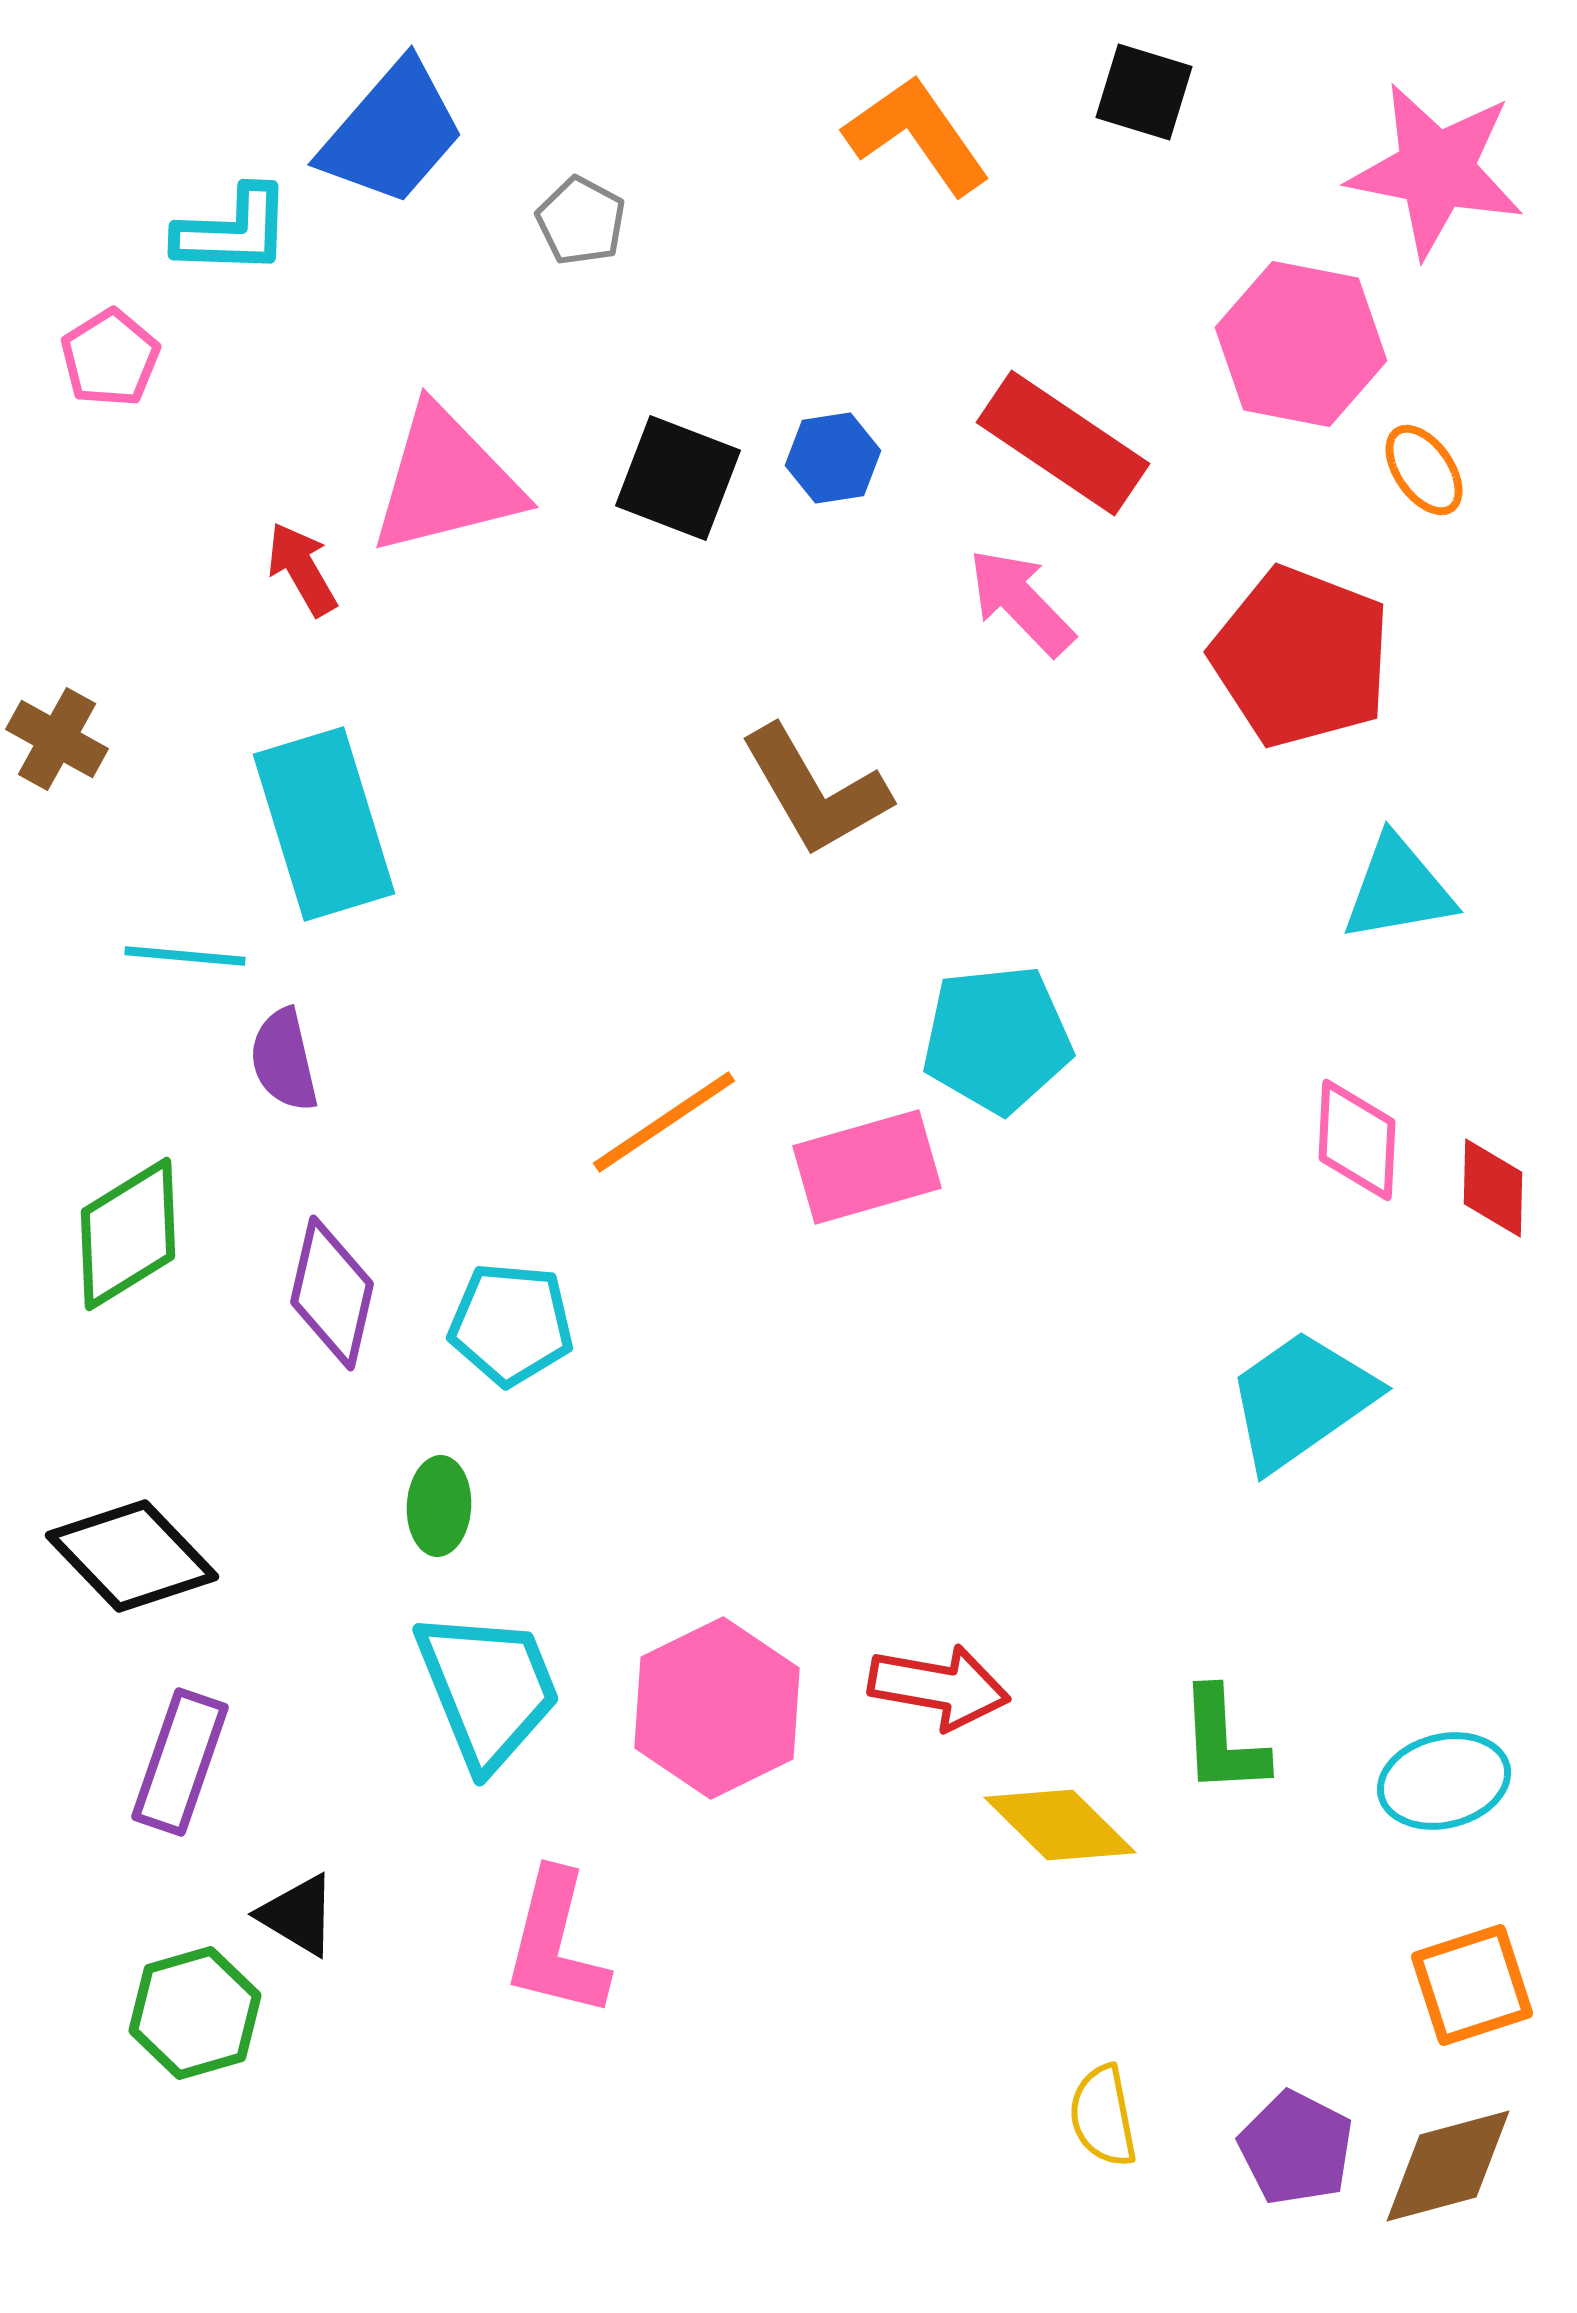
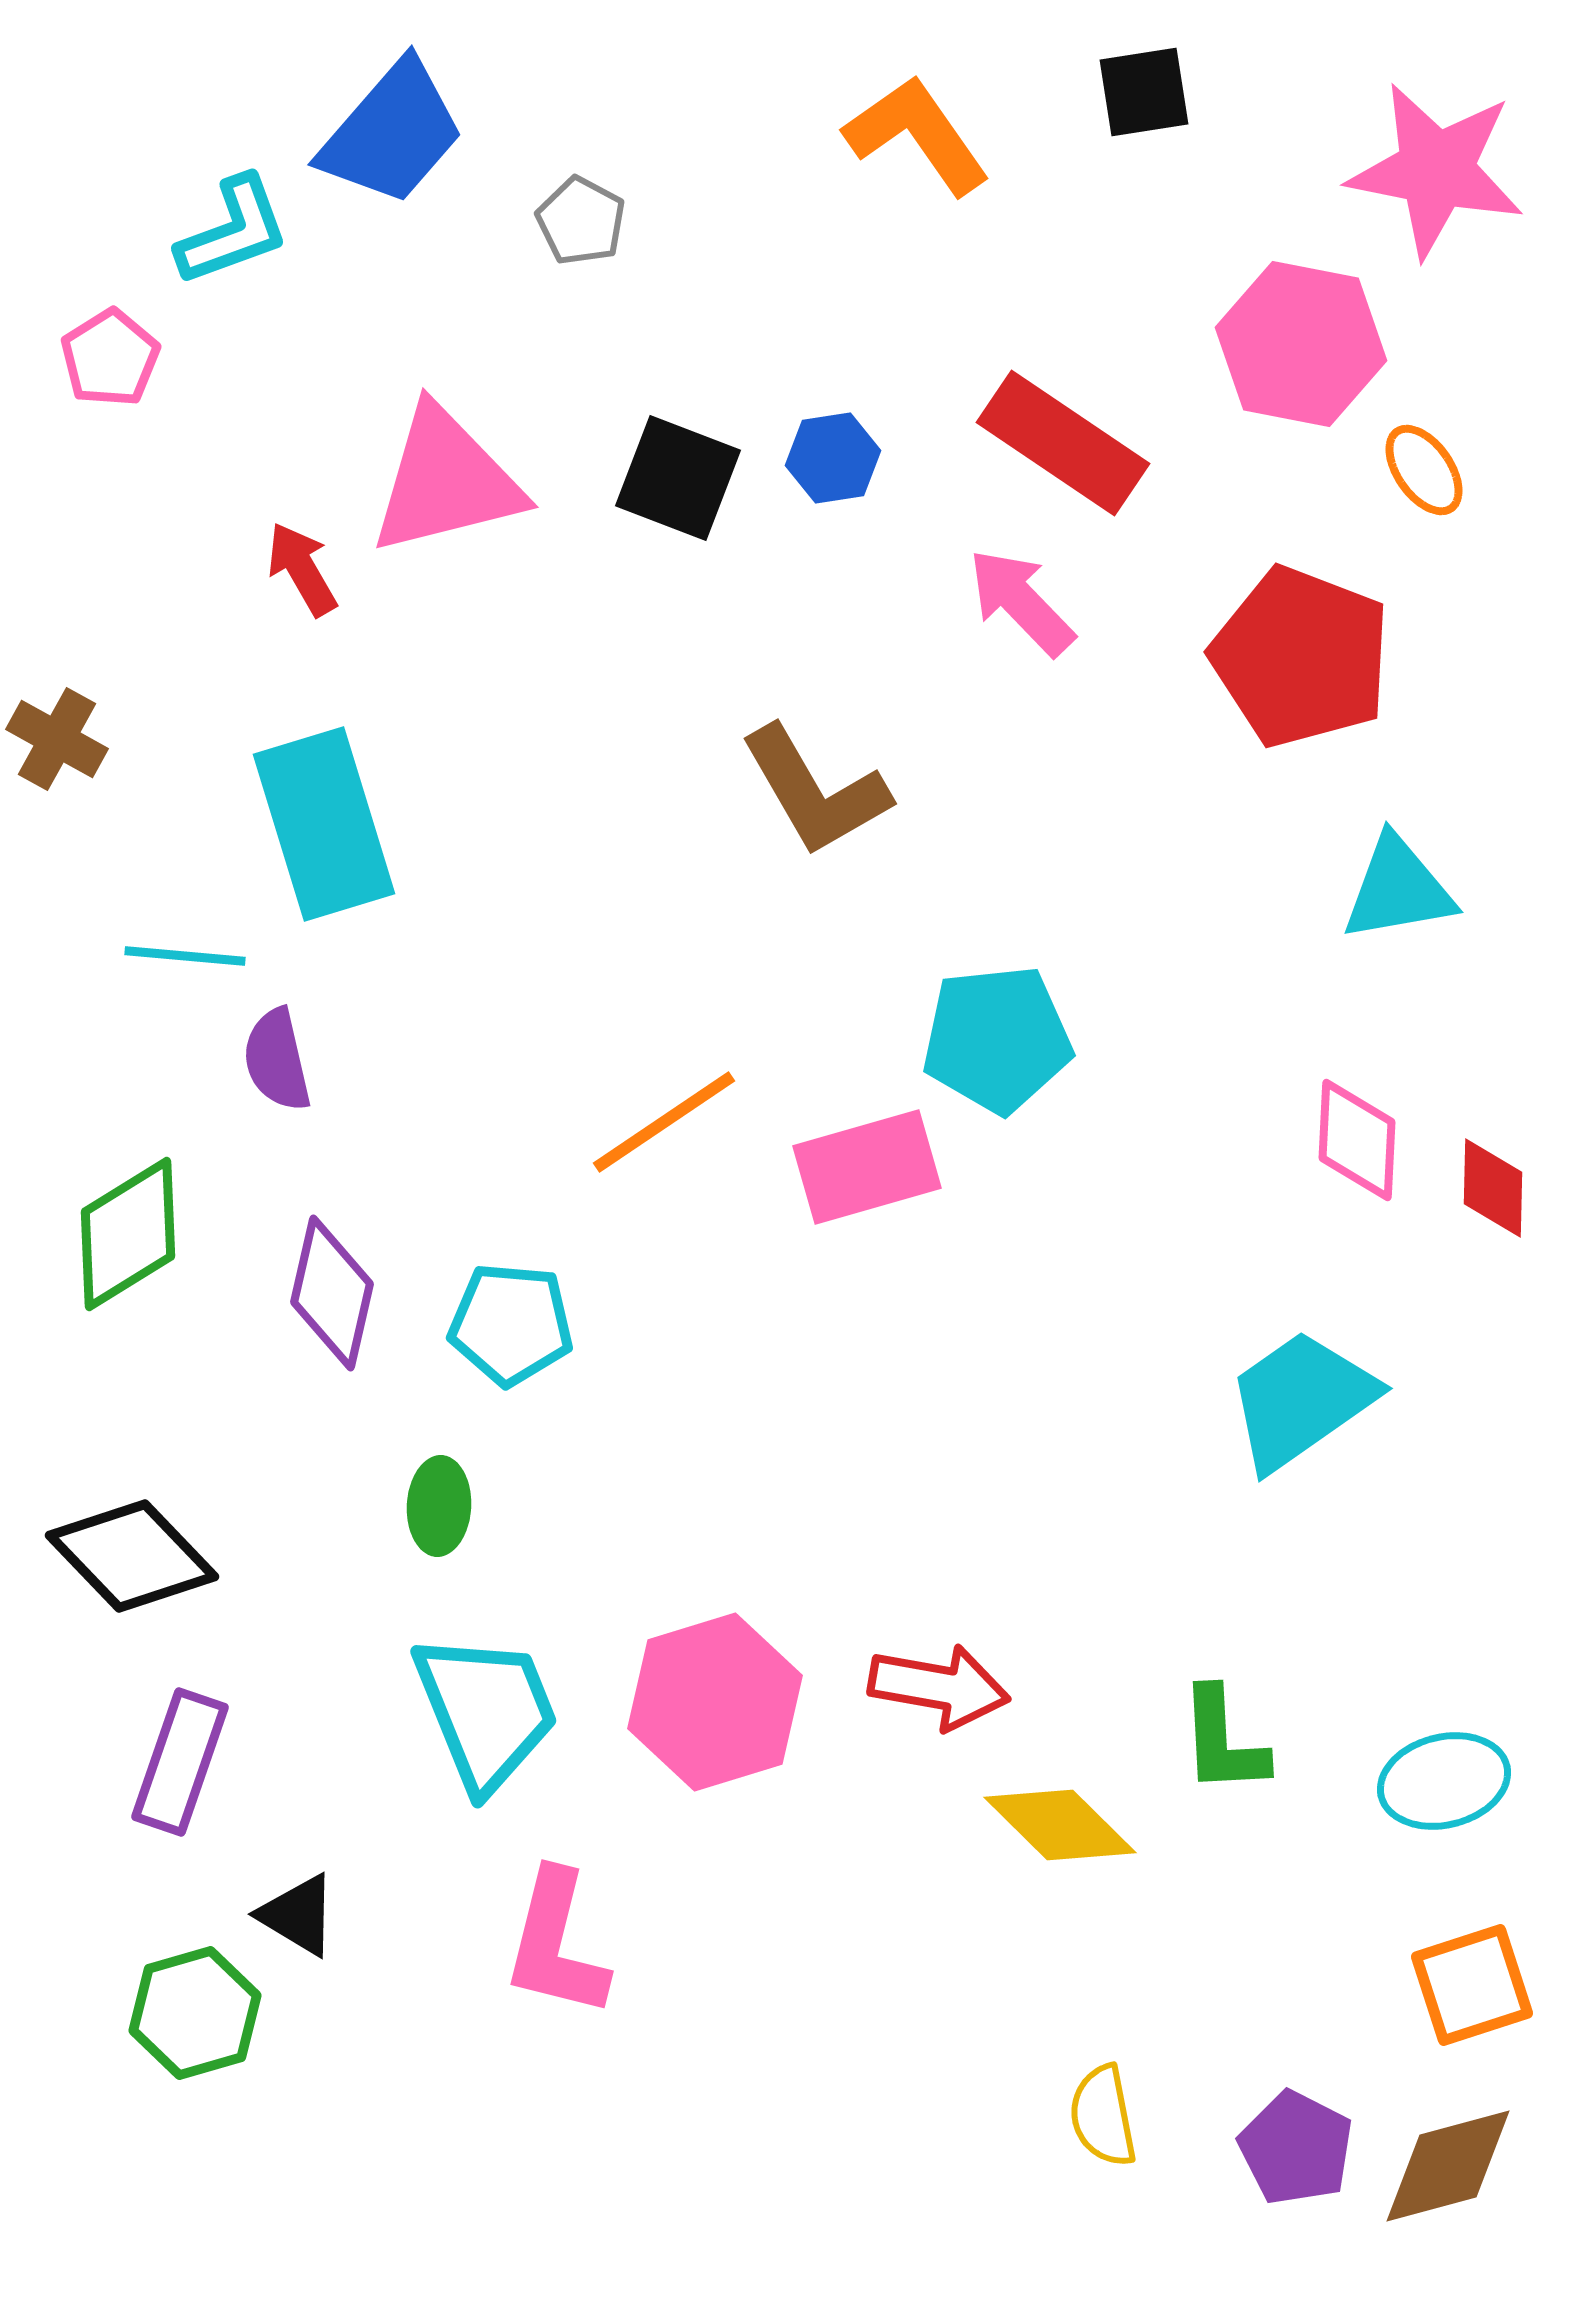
black square at (1144, 92): rotated 26 degrees counterclockwise
cyan L-shape at (233, 231): rotated 22 degrees counterclockwise
purple semicircle at (284, 1060): moved 7 px left
cyan trapezoid at (488, 1689): moved 2 px left, 22 px down
pink hexagon at (717, 1708): moved 2 px left, 6 px up; rotated 9 degrees clockwise
